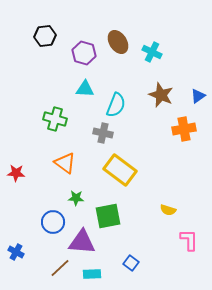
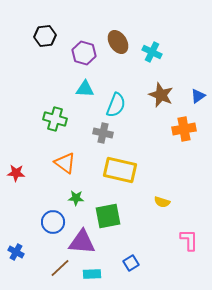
yellow rectangle: rotated 24 degrees counterclockwise
yellow semicircle: moved 6 px left, 8 px up
blue square: rotated 21 degrees clockwise
